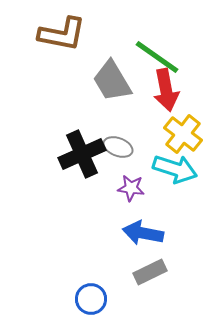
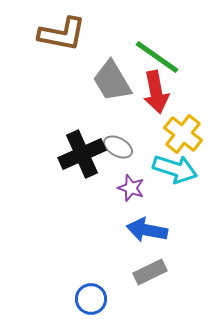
red arrow: moved 10 px left, 2 px down
gray ellipse: rotated 8 degrees clockwise
purple star: rotated 12 degrees clockwise
blue arrow: moved 4 px right, 3 px up
